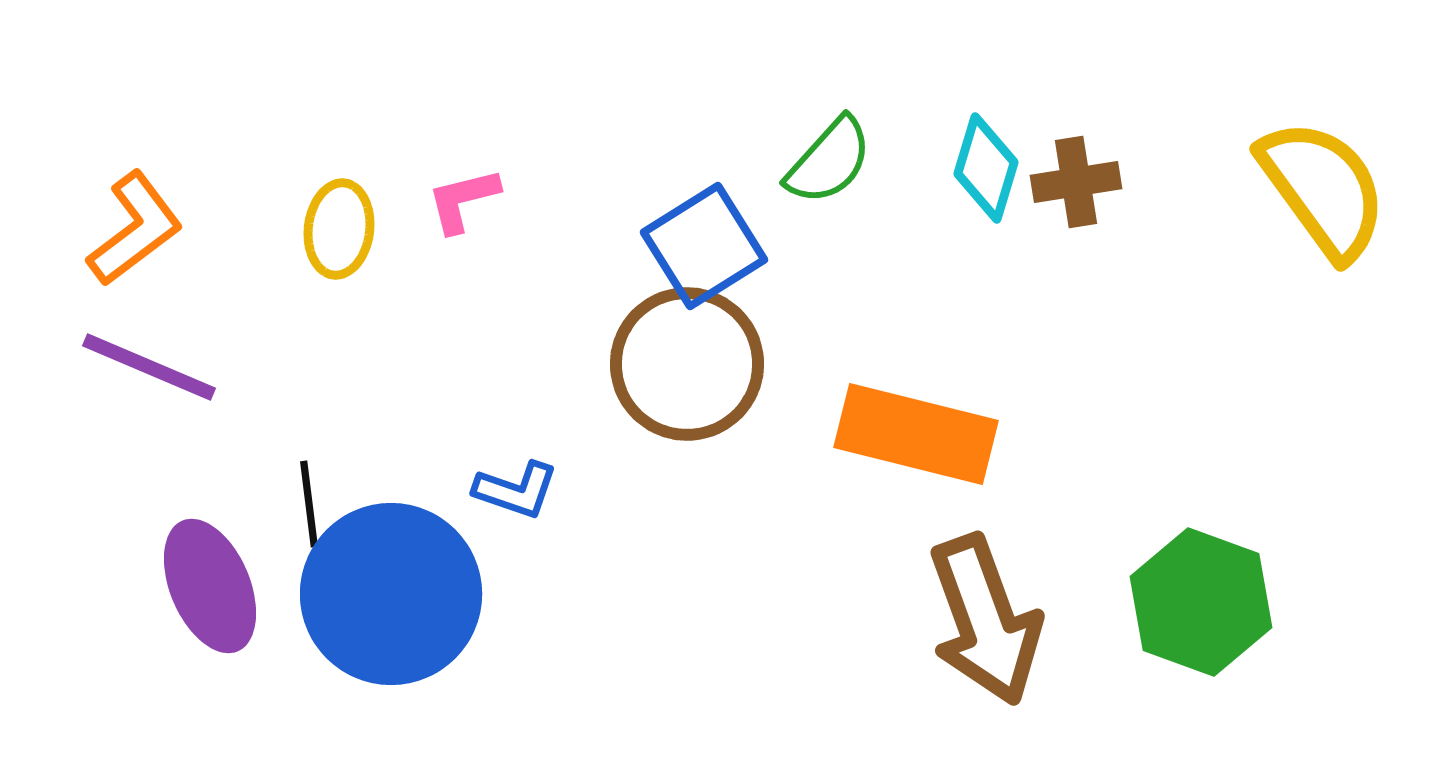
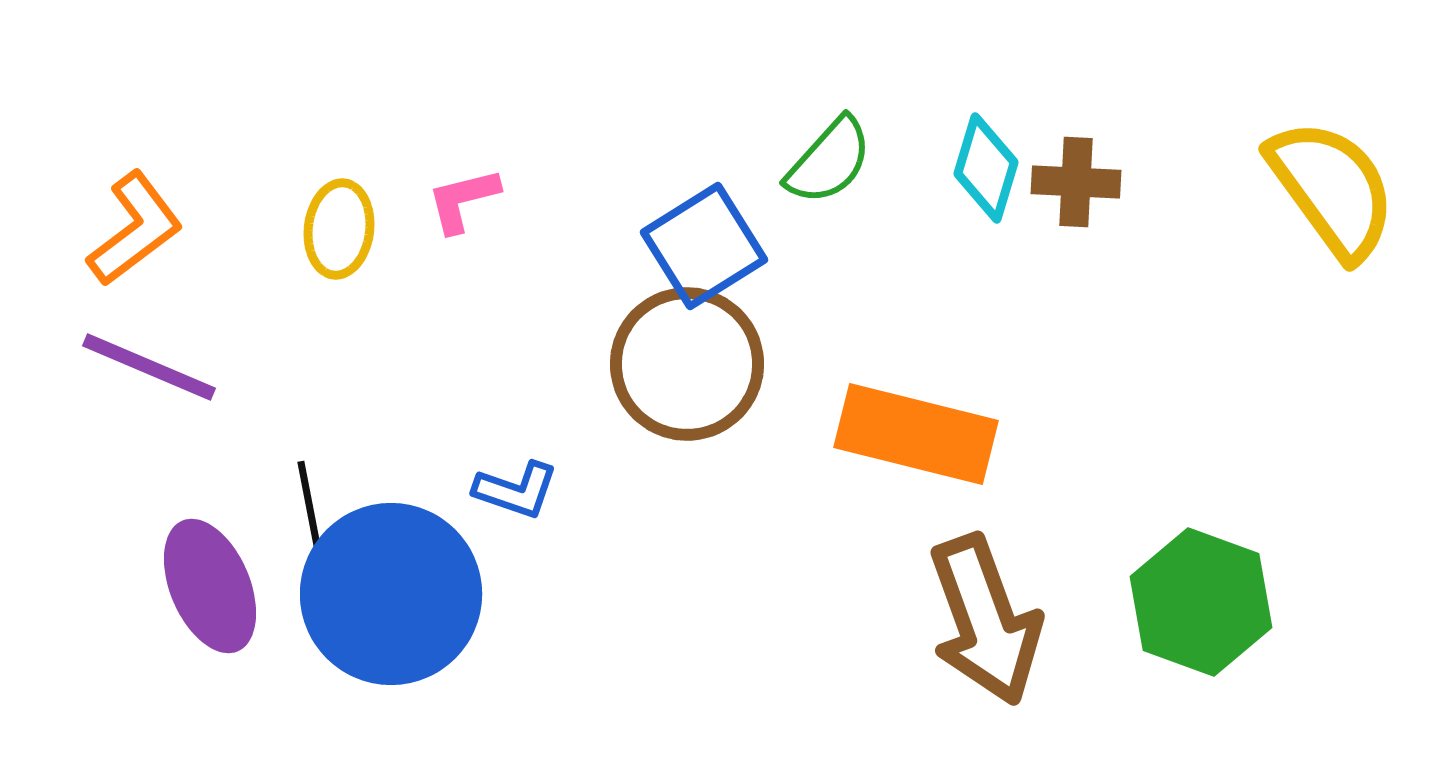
brown cross: rotated 12 degrees clockwise
yellow semicircle: moved 9 px right
black line: rotated 4 degrees counterclockwise
